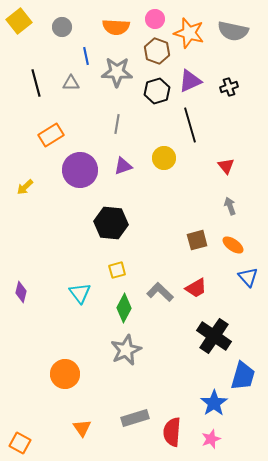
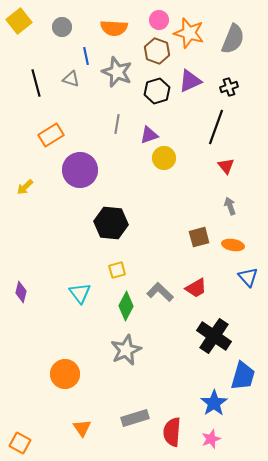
pink circle at (155, 19): moved 4 px right, 1 px down
orange semicircle at (116, 27): moved 2 px left, 1 px down
gray semicircle at (233, 31): moved 8 px down; rotated 80 degrees counterclockwise
gray star at (117, 72): rotated 20 degrees clockwise
gray triangle at (71, 83): moved 4 px up; rotated 18 degrees clockwise
black line at (190, 125): moved 26 px right, 2 px down; rotated 36 degrees clockwise
purple triangle at (123, 166): moved 26 px right, 31 px up
brown square at (197, 240): moved 2 px right, 3 px up
orange ellipse at (233, 245): rotated 25 degrees counterclockwise
green diamond at (124, 308): moved 2 px right, 2 px up
